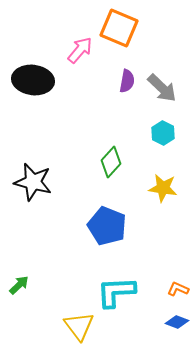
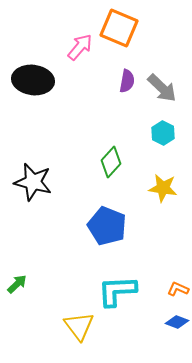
pink arrow: moved 3 px up
green arrow: moved 2 px left, 1 px up
cyan L-shape: moved 1 px right, 1 px up
